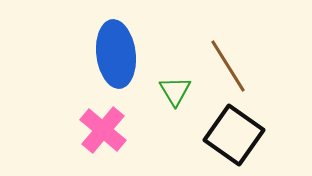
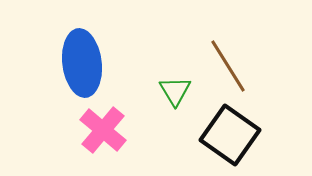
blue ellipse: moved 34 px left, 9 px down
black square: moved 4 px left
